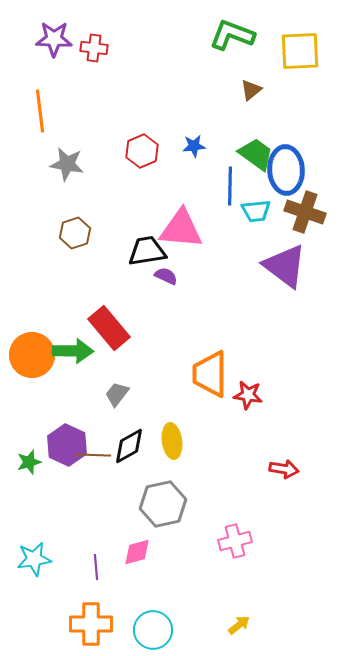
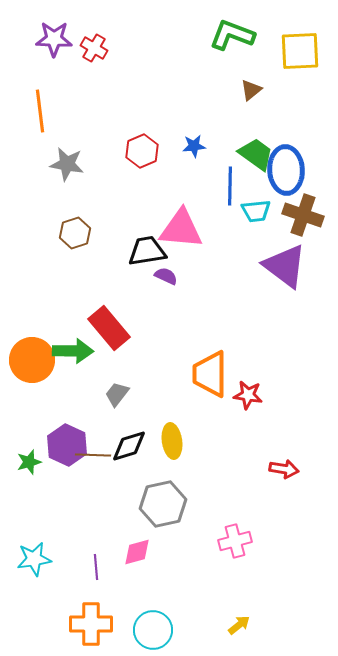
red cross: rotated 24 degrees clockwise
brown cross: moved 2 px left, 3 px down
orange circle: moved 5 px down
black diamond: rotated 12 degrees clockwise
